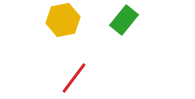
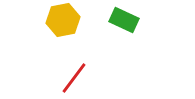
green rectangle: rotated 76 degrees clockwise
